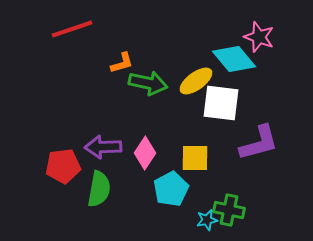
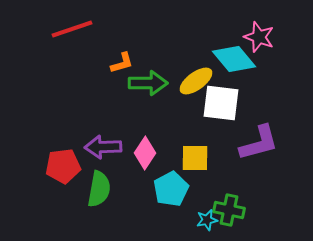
green arrow: rotated 12 degrees counterclockwise
